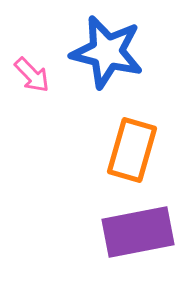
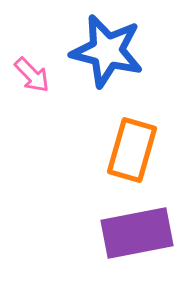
blue star: moved 1 px up
purple rectangle: moved 1 px left, 1 px down
